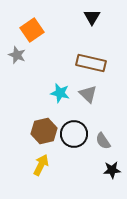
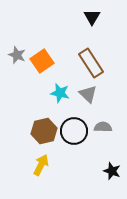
orange square: moved 10 px right, 31 px down
brown rectangle: rotated 44 degrees clockwise
black circle: moved 3 px up
gray semicircle: moved 14 px up; rotated 126 degrees clockwise
black star: moved 1 px down; rotated 24 degrees clockwise
